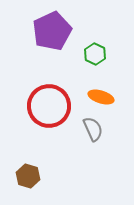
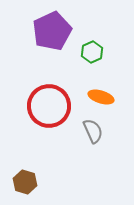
green hexagon: moved 3 px left, 2 px up; rotated 10 degrees clockwise
gray semicircle: moved 2 px down
brown hexagon: moved 3 px left, 6 px down
